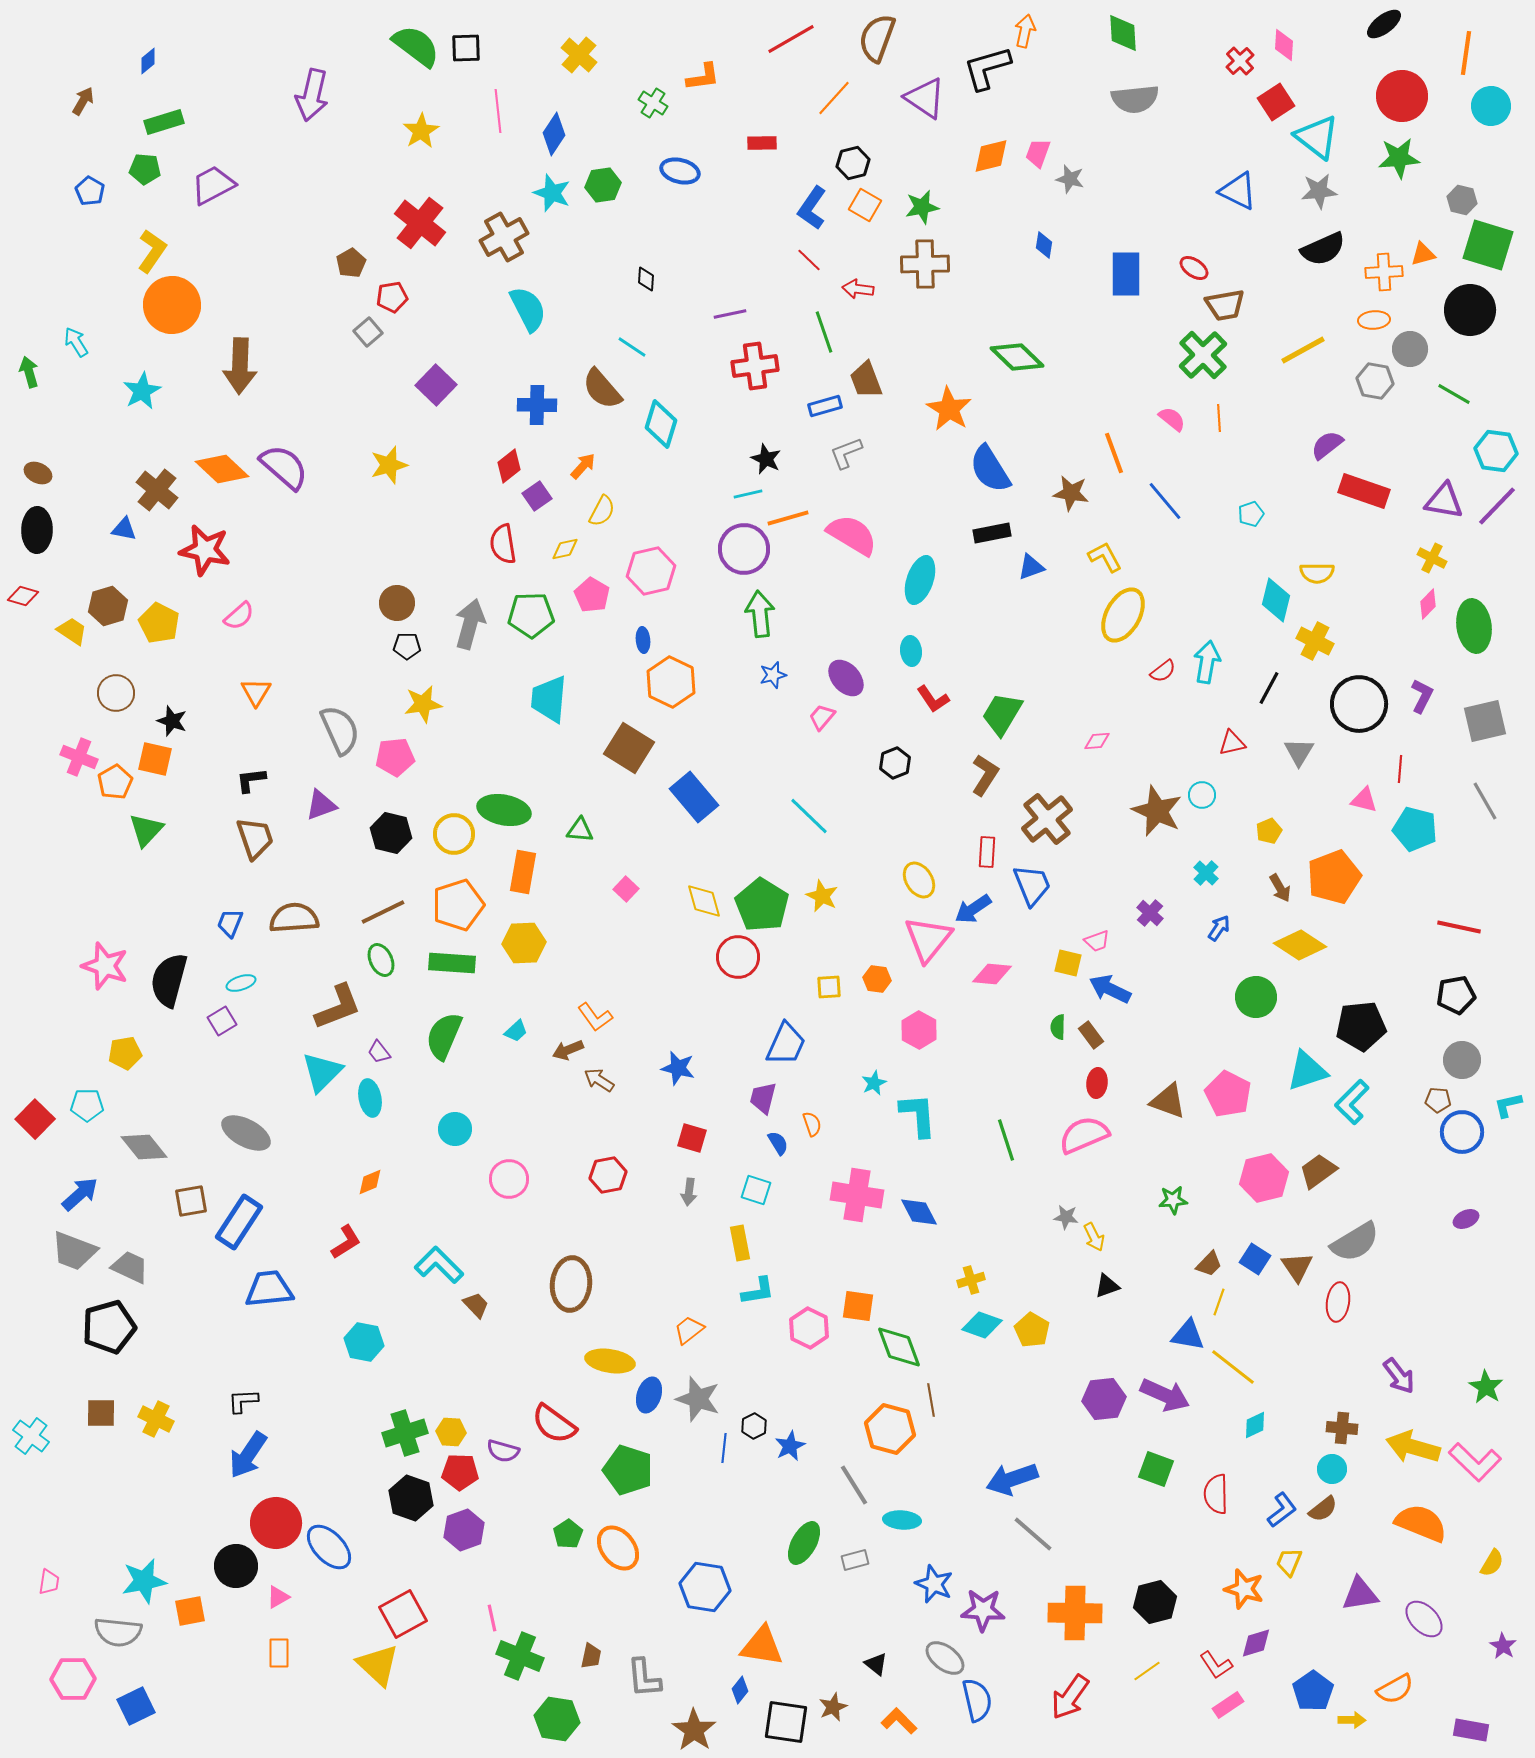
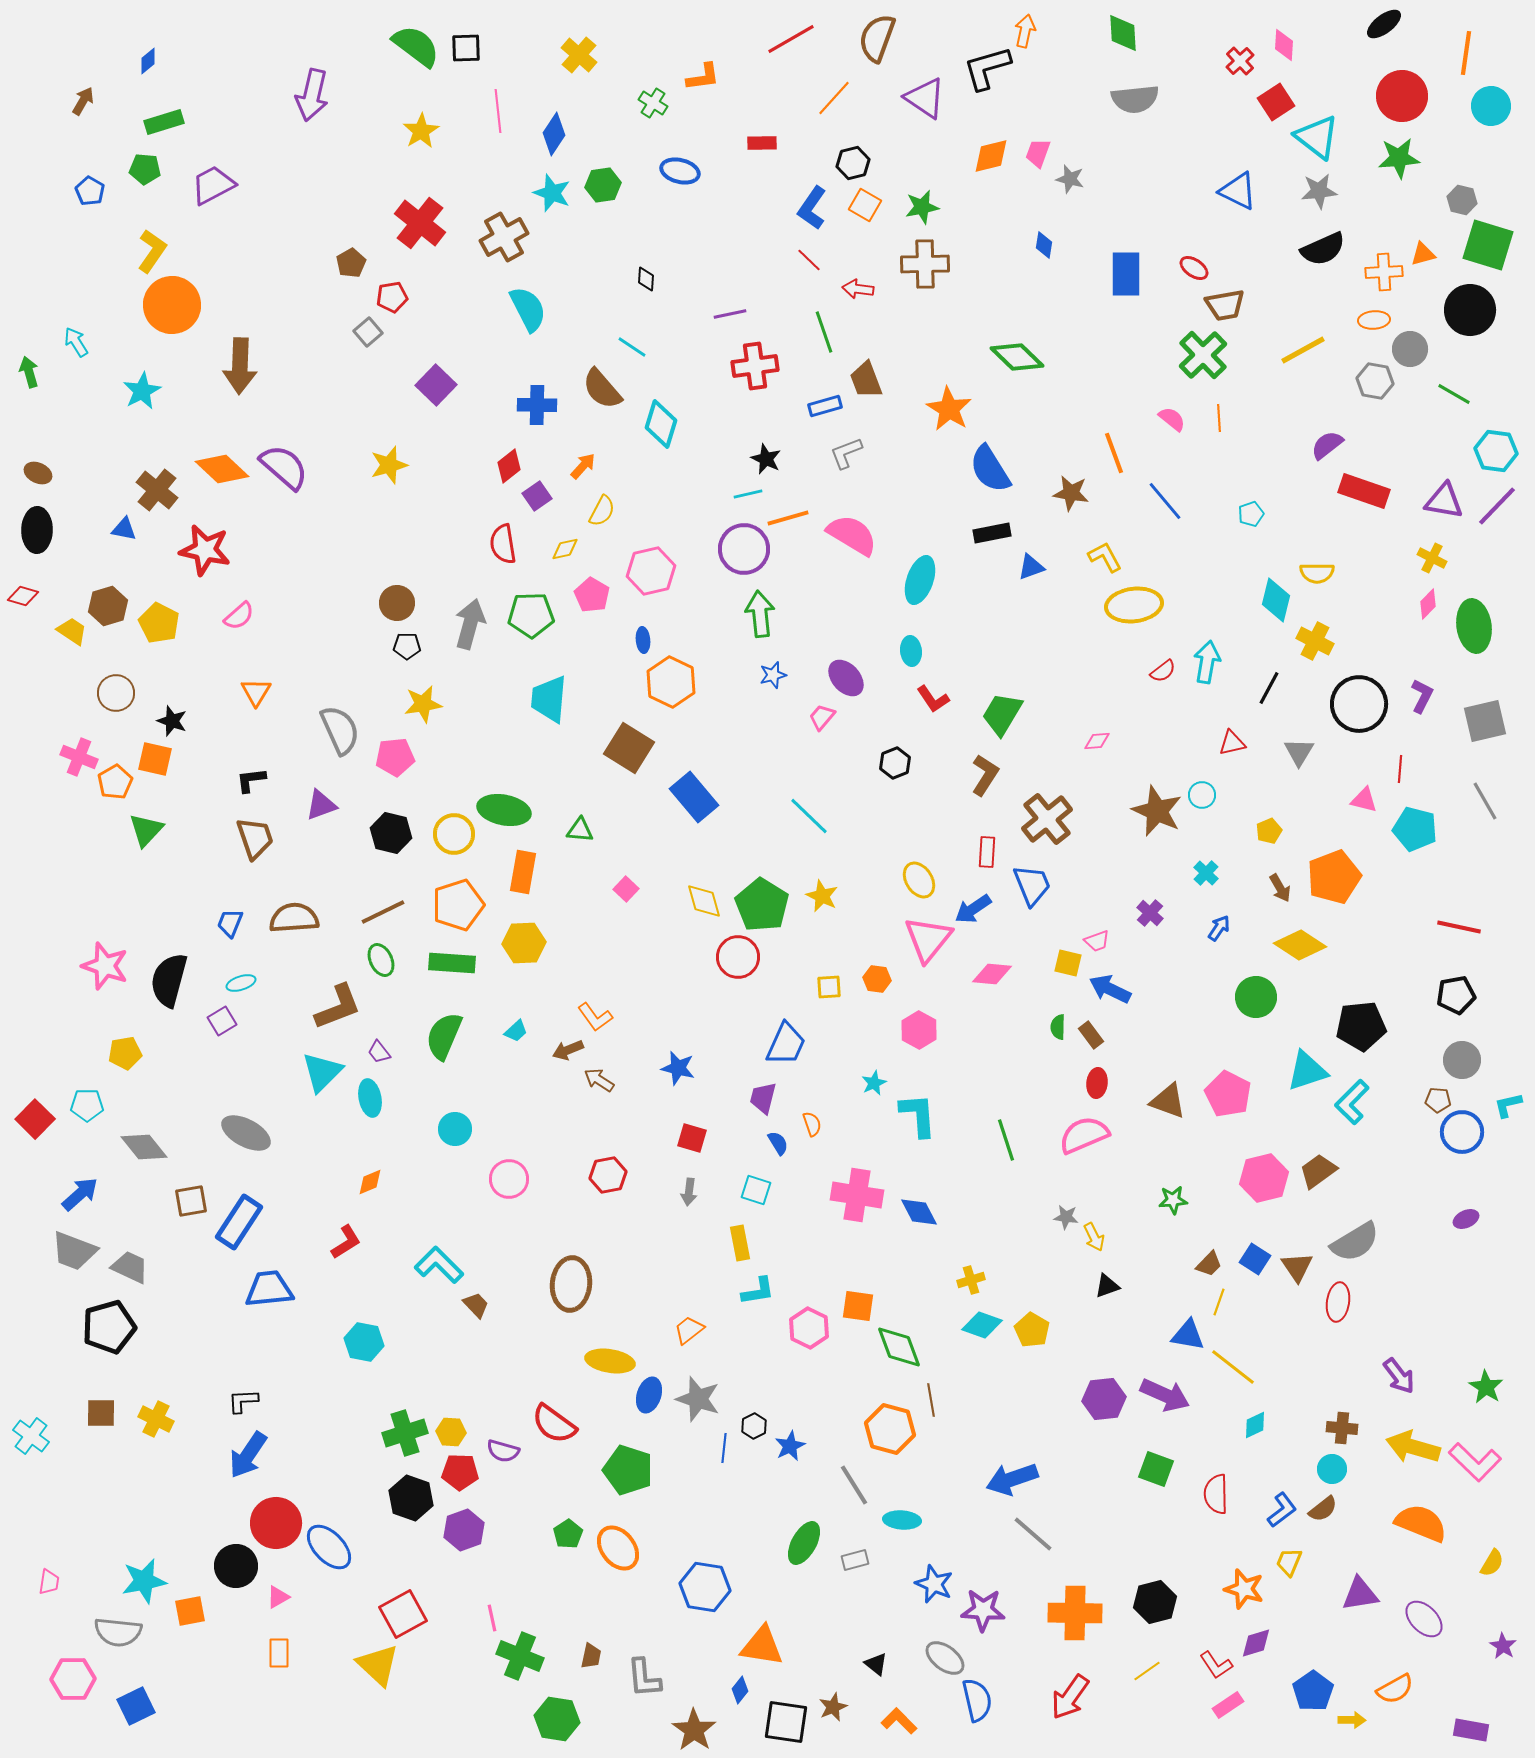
yellow ellipse at (1123, 615): moved 11 px right, 10 px up; rotated 54 degrees clockwise
